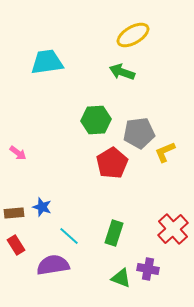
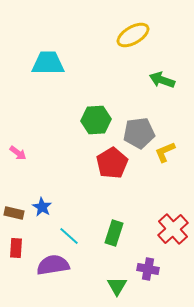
cyan trapezoid: moved 1 px right, 1 px down; rotated 8 degrees clockwise
green arrow: moved 40 px right, 8 px down
blue star: rotated 12 degrees clockwise
brown rectangle: rotated 18 degrees clockwise
red rectangle: moved 3 px down; rotated 36 degrees clockwise
green triangle: moved 4 px left, 8 px down; rotated 40 degrees clockwise
